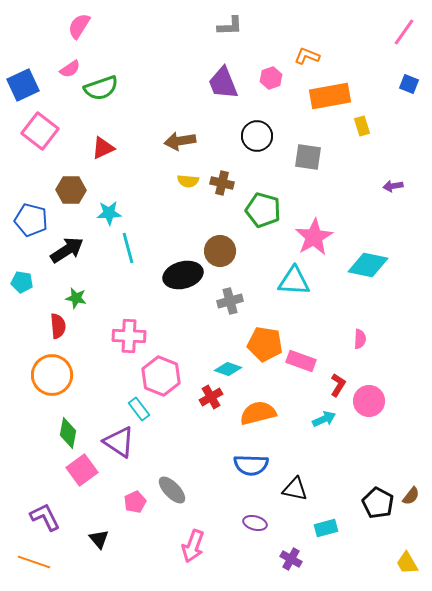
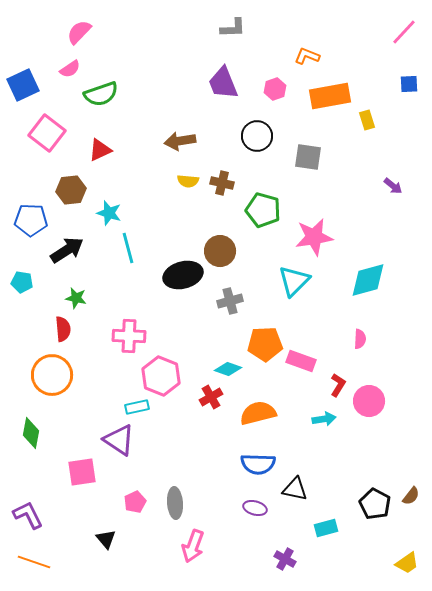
pink semicircle at (79, 26): moved 6 px down; rotated 12 degrees clockwise
gray L-shape at (230, 26): moved 3 px right, 2 px down
pink line at (404, 32): rotated 8 degrees clockwise
pink hexagon at (271, 78): moved 4 px right, 11 px down
blue square at (409, 84): rotated 24 degrees counterclockwise
green semicircle at (101, 88): moved 6 px down
yellow rectangle at (362, 126): moved 5 px right, 6 px up
pink square at (40, 131): moved 7 px right, 2 px down
red triangle at (103, 148): moved 3 px left, 2 px down
purple arrow at (393, 186): rotated 132 degrees counterclockwise
brown hexagon at (71, 190): rotated 8 degrees counterclockwise
cyan star at (109, 213): rotated 20 degrees clockwise
blue pentagon at (31, 220): rotated 12 degrees counterclockwise
pink star at (314, 237): rotated 21 degrees clockwise
cyan diamond at (368, 265): moved 15 px down; rotated 27 degrees counterclockwise
cyan triangle at (294, 281): rotated 48 degrees counterclockwise
red semicircle at (58, 326): moved 5 px right, 3 px down
orange pentagon at (265, 344): rotated 12 degrees counterclockwise
cyan rectangle at (139, 409): moved 2 px left, 2 px up; rotated 65 degrees counterclockwise
cyan arrow at (324, 419): rotated 15 degrees clockwise
green diamond at (68, 433): moved 37 px left
purple triangle at (119, 442): moved 2 px up
blue semicircle at (251, 465): moved 7 px right, 1 px up
pink square at (82, 470): moved 2 px down; rotated 28 degrees clockwise
gray ellipse at (172, 490): moved 3 px right, 13 px down; rotated 40 degrees clockwise
black pentagon at (378, 503): moved 3 px left, 1 px down
purple L-shape at (45, 517): moved 17 px left, 2 px up
purple ellipse at (255, 523): moved 15 px up
black triangle at (99, 539): moved 7 px right
purple cross at (291, 559): moved 6 px left
yellow trapezoid at (407, 563): rotated 95 degrees counterclockwise
